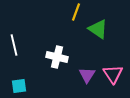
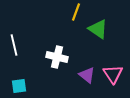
purple triangle: rotated 24 degrees counterclockwise
